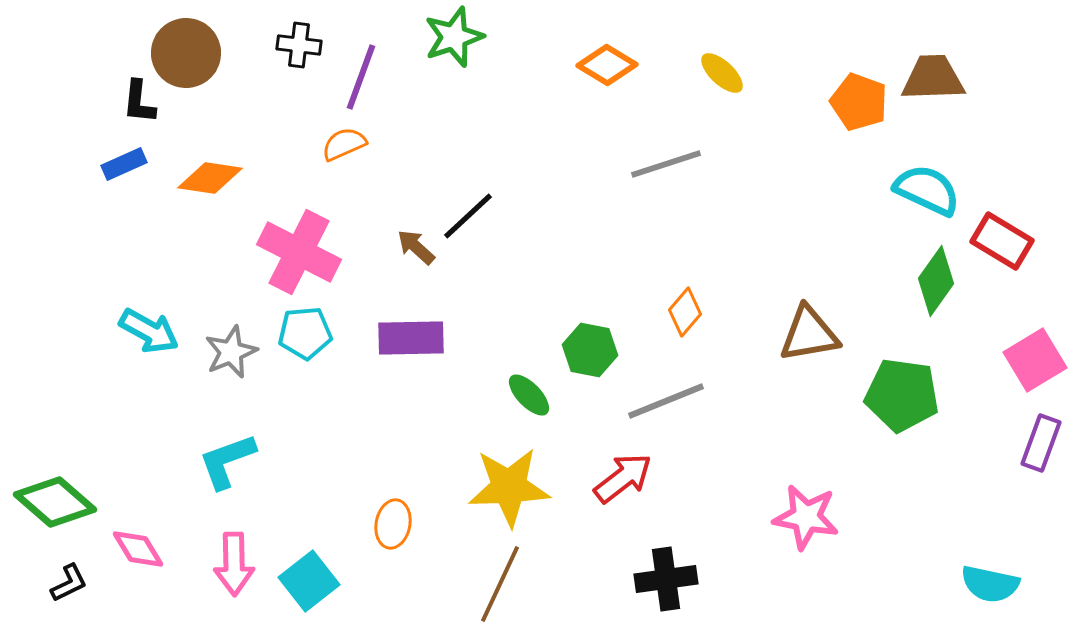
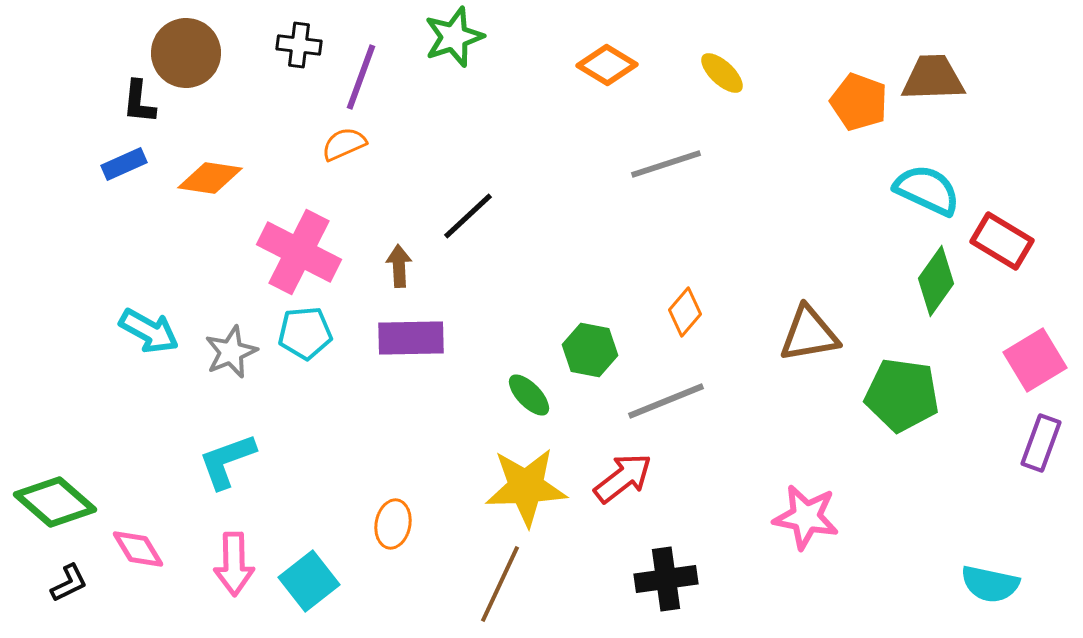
brown arrow at (416, 247): moved 17 px left, 19 px down; rotated 45 degrees clockwise
yellow star at (509, 487): moved 17 px right
